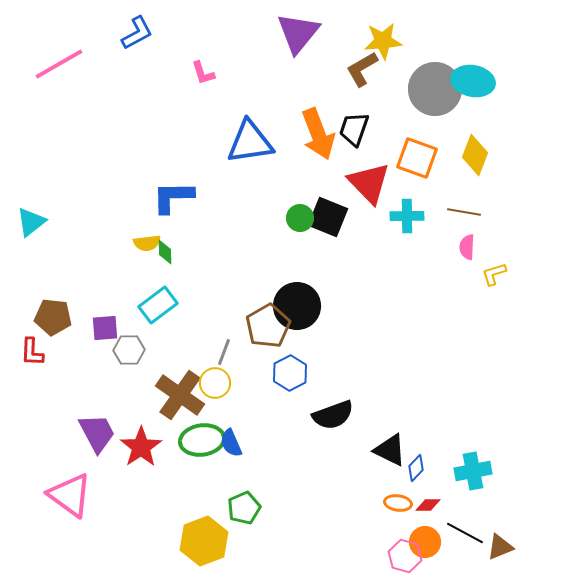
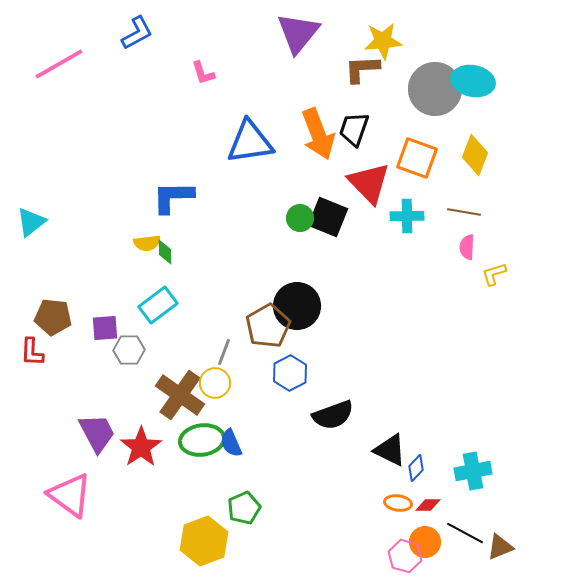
brown L-shape at (362, 69): rotated 27 degrees clockwise
